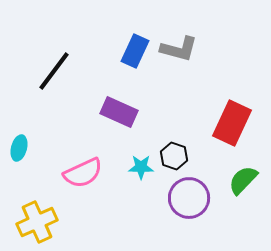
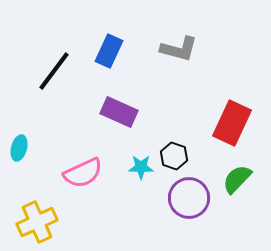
blue rectangle: moved 26 px left
green semicircle: moved 6 px left, 1 px up
